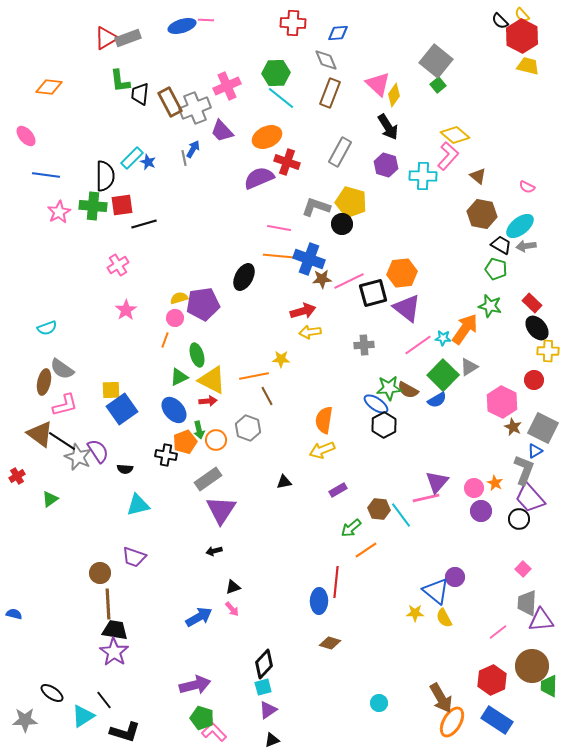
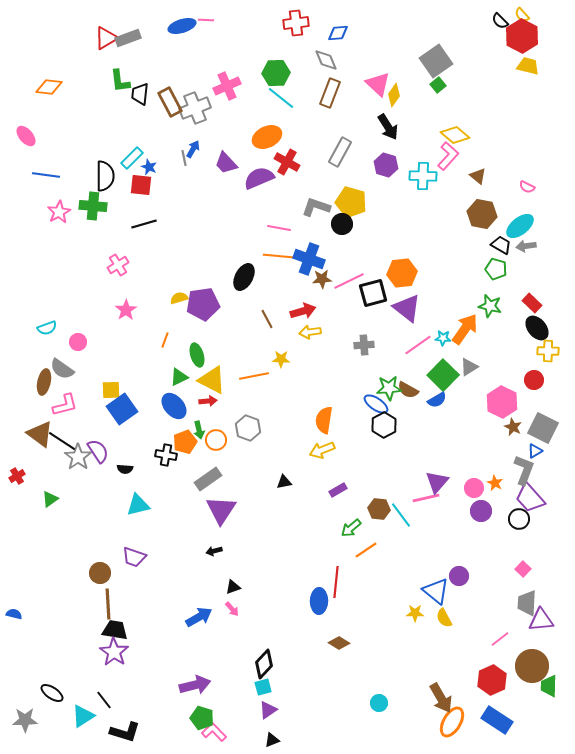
red cross at (293, 23): moved 3 px right; rotated 10 degrees counterclockwise
gray square at (436, 61): rotated 16 degrees clockwise
purple trapezoid at (222, 131): moved 4 px right, 32 px down
blue star at (148, 162): moved 1 px right, 5 px down
red cross at (287, 162): rotated 10 degrees clockwise
red square at (122, 205): moved 19 px right, 20 px up; rotated 15 degrees clockwise
pink circle at (175, 318): moved 97 px left, 24 px down
brown line at (267, 396): moved 77 px up
blue ellipse at (174, 410): moved 4 px up
gray star at (78, 457): rotated 12 degrees clockwise
purple circle at (455, 577): moved 4 px right, 1 px up
pink line at (498, 632): moved 2 px right, 7 px down
brown diamond at (330, 643): moved 9 px right; rotated 15 degrees clockwise
